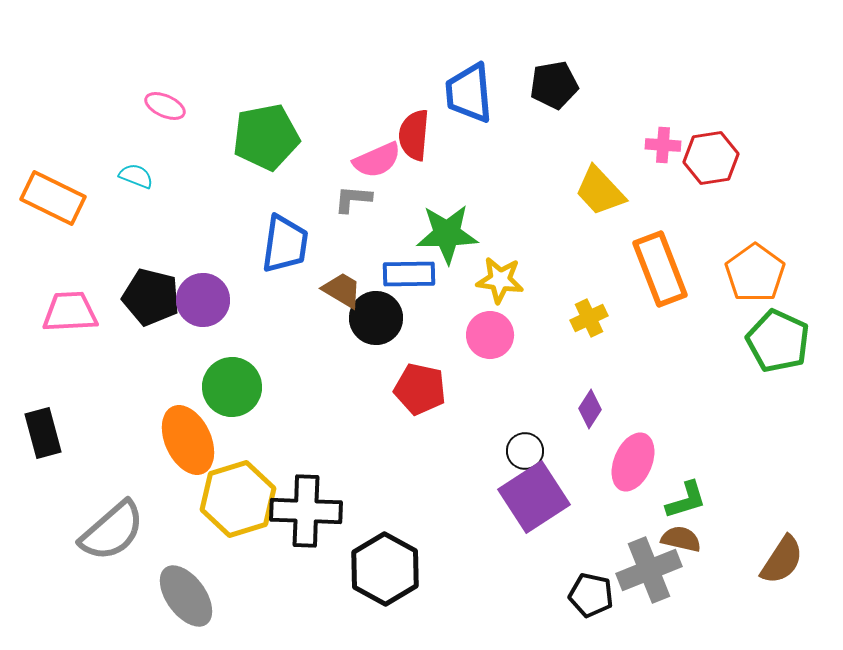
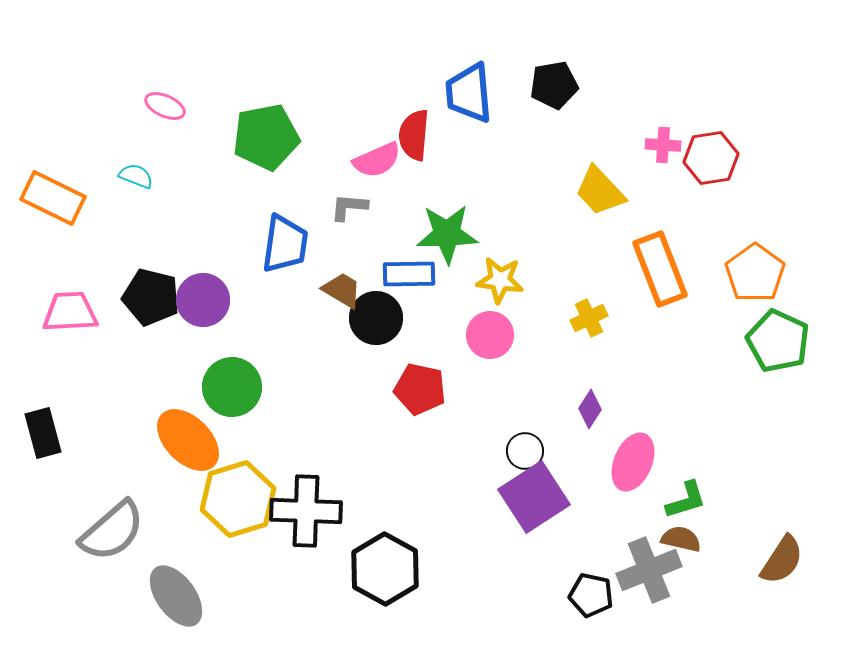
gray L-shape at (353, 199): moved 4 px left, 8 px down
orange ellipse at (188, 440): rotated 20 degrees counterclockwise
gray ellipse at (186, 596): moved 10 px left
